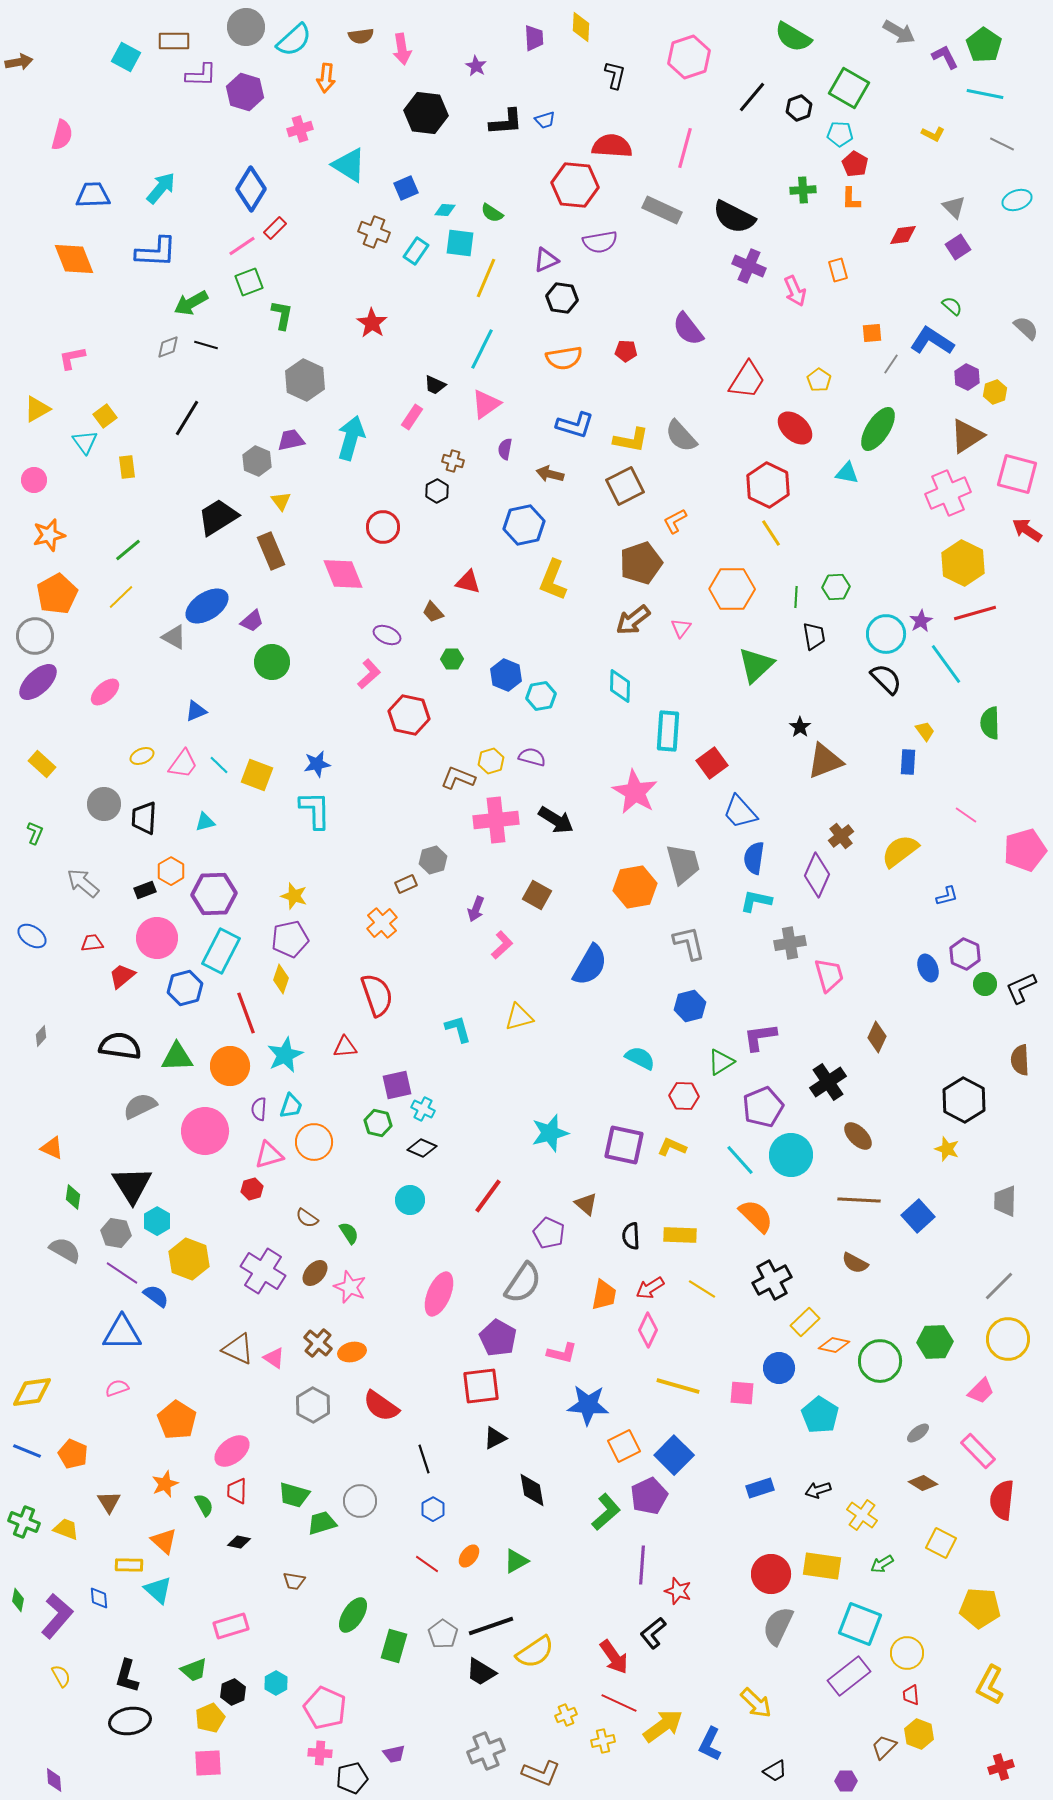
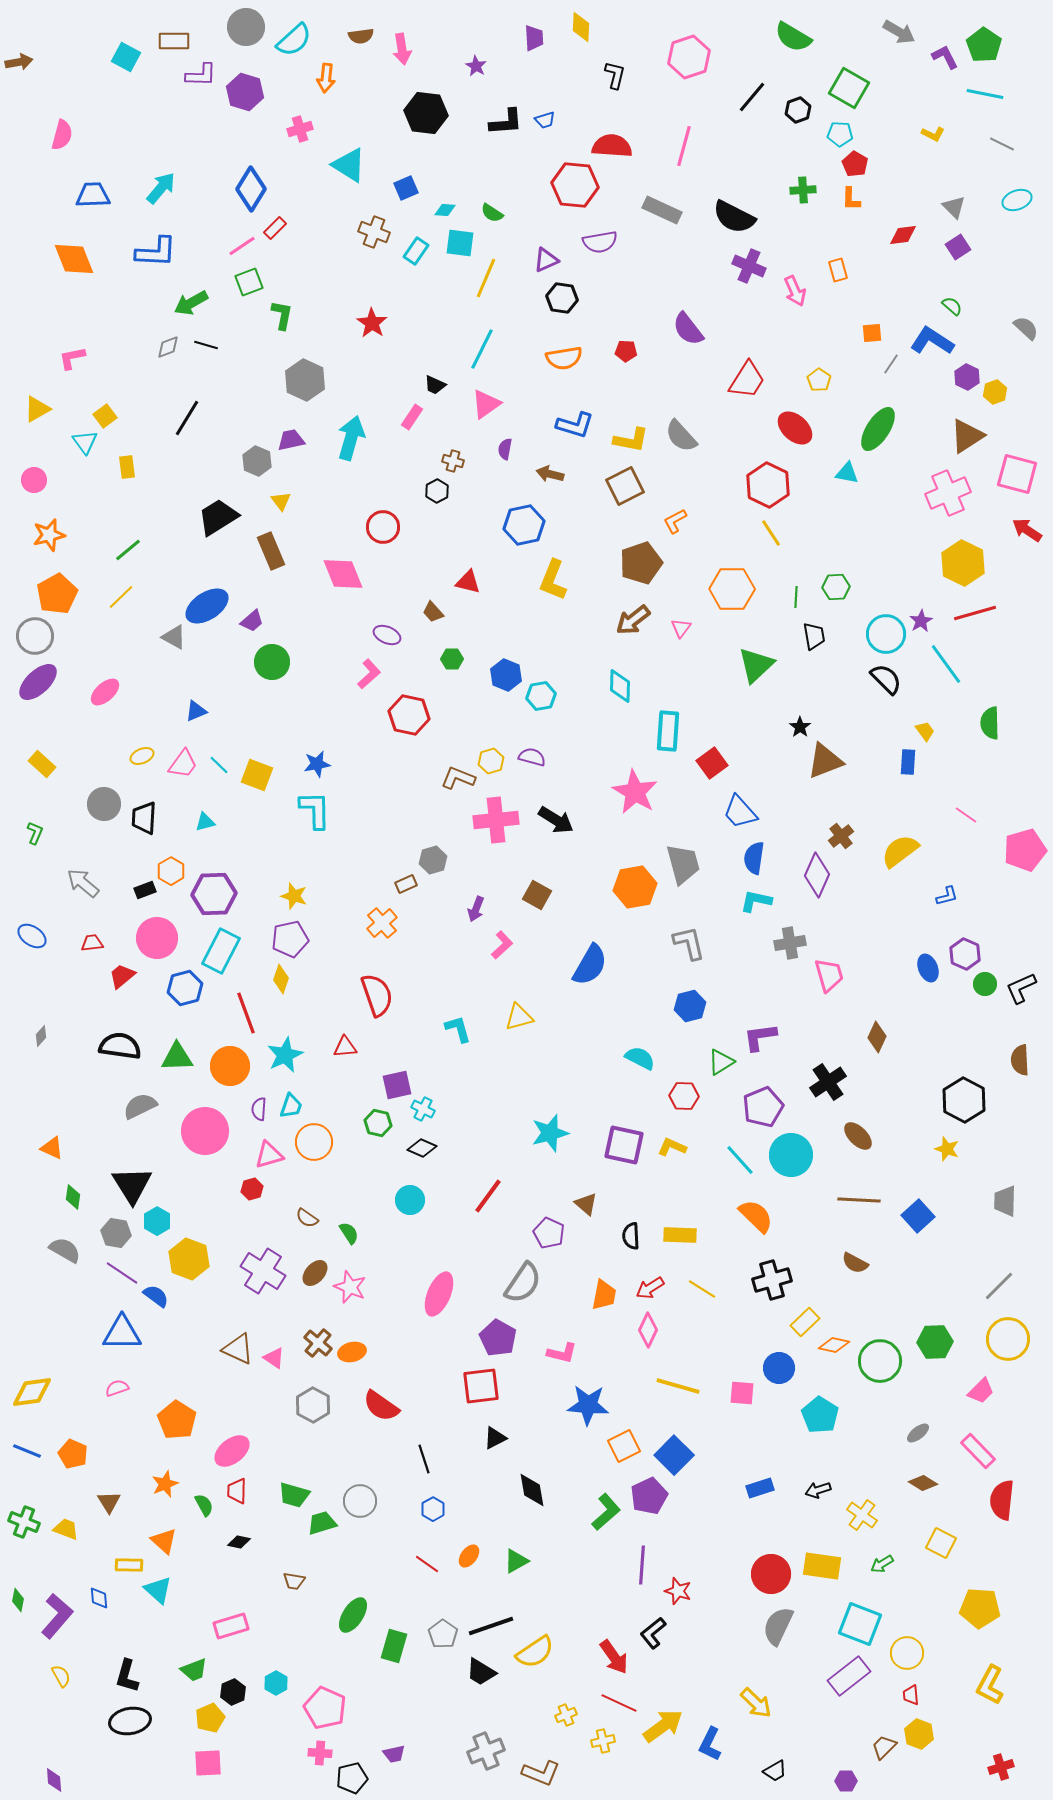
black hexagon at (799, 108): moved 1 px left, 2 px down
pink line at (685, 148): moved 1 px left, 2 px up
black cross at (772, 1280): rotated 12 degrees clockwise
